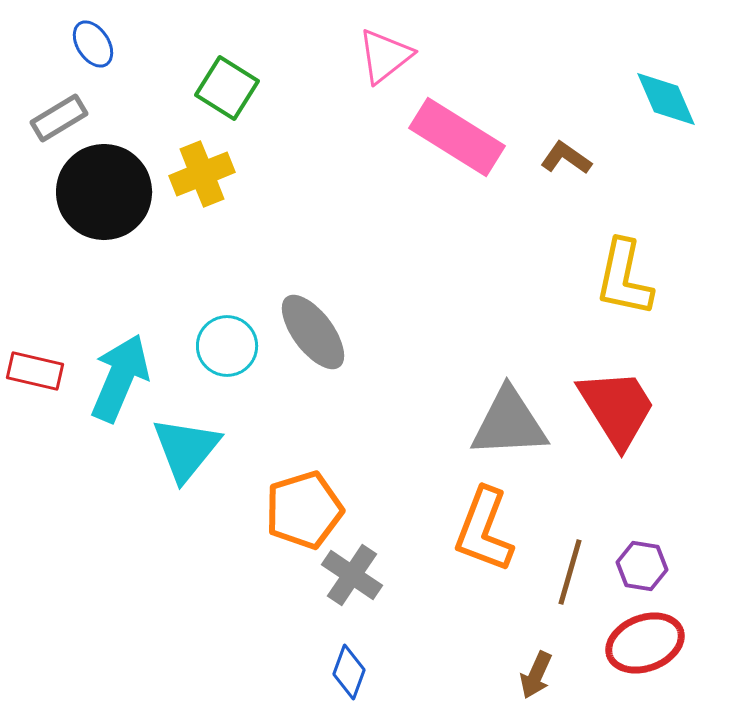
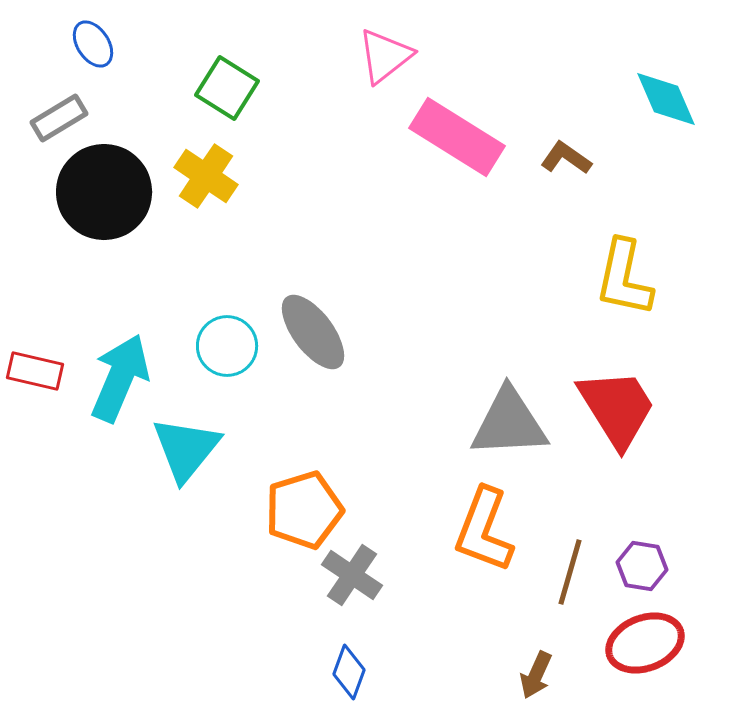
yellow cross: moved 4 px right, 2 px down; rotated 34 degrees counterclockwise
